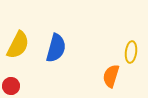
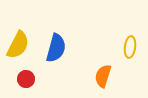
yellow ellipse: moved 1 px left, 5 px up
orange semicircle: moved 8 px left
red circle: moved 15 px right, 7 px up
